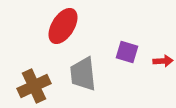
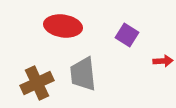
red ellipse: rotated 66 degrees clockwise
purple square: moved 17 px up; rotated 15 degrees clockwise
brown cross: moved 3 px right, 3 px up
